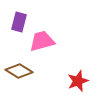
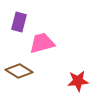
pink trapezoid: moved 2 px down
red star: rotated 15 degrees clockwise
